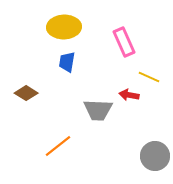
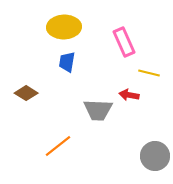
yellow line: moved 4 px up; rotated 10 degrees counterclockwise
